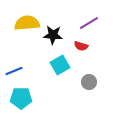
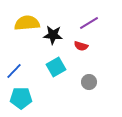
cyan square: moved 4 px left, 2 px down
blue line: rotated 24 degrees counterclockwise
